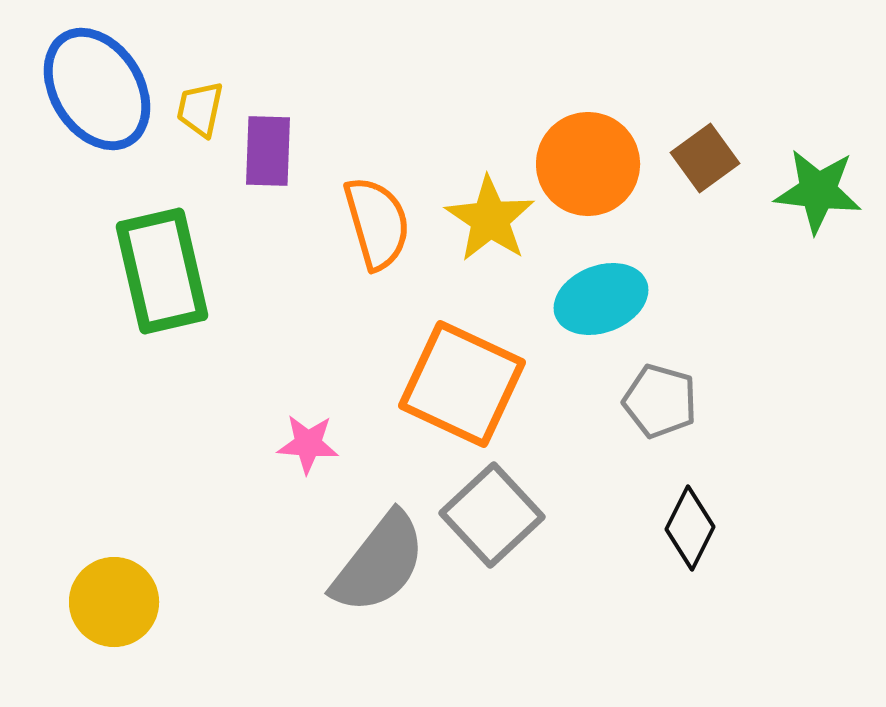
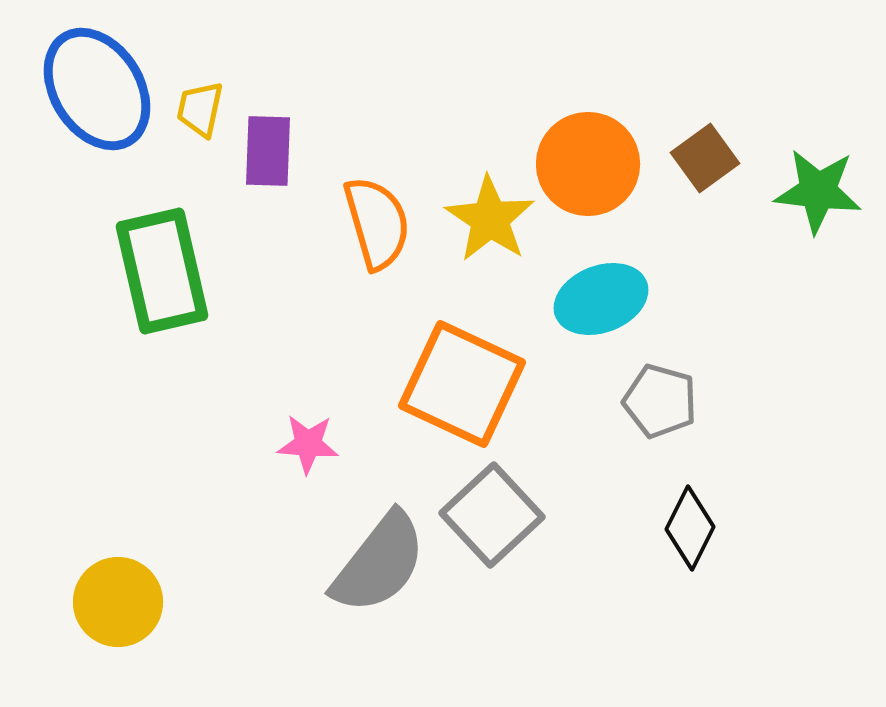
yellow circle: moved 4 px right
